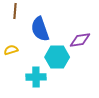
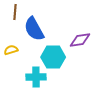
brown line: moved 1 px down
blue semicircle: moved 6 px left; rotated 10 degrees counterclockwise
cyan hexagon: moved 4 px left
